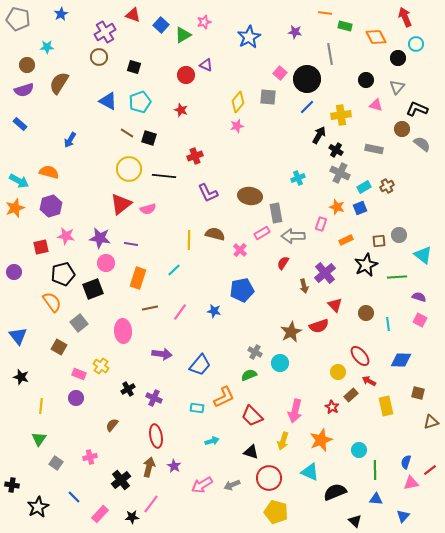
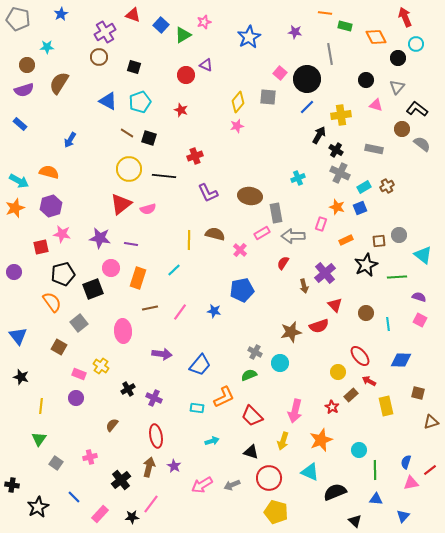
black L-shape at (417, 109): rotated 15 degrees clockwise
pink star at (66, 236): moved 4 px left, 2 px up
pink circle at (106, 263): moved 5 px right, 5 px down
brown star at (291, 332): rotated 15 degrees clockwise
